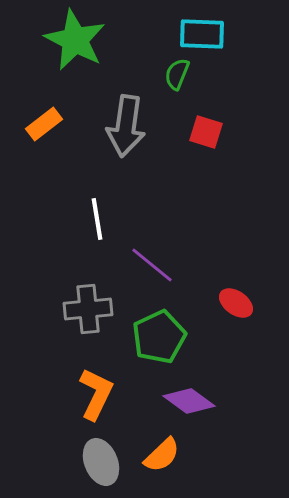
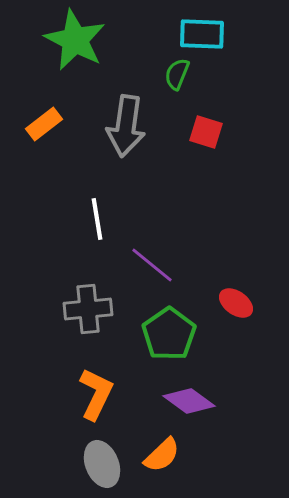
green pentagon: moved 10 px right, 3 px up; rotated 10 degrees counterclockwise
gray ellipse: moved 1 px right, 2 px down
